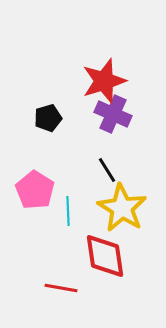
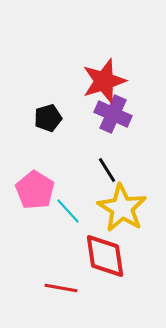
cyan line: rotated 40 degrees counterclockwise
